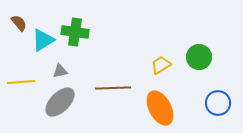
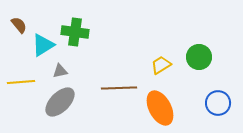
brown semicircle: moved 2 px down
cyan triangle: moved 5 px down
brown line: moved 6 px right
